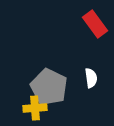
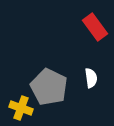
red rectangle: moved 3 px down
yellow cross: moved 14 px left; rotated 25 degrees clockwise
